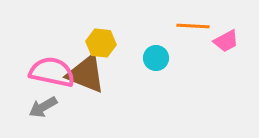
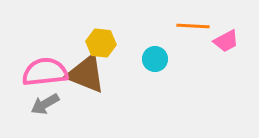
cyan circle: moved 1 px left, 1 px down
pink semicircle: moved 7 px left; rotated 18 degrees counterclockwise
gray arrow: moved 2 px right, 3 px up
